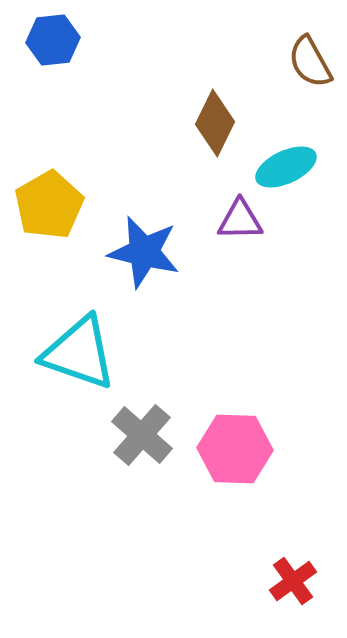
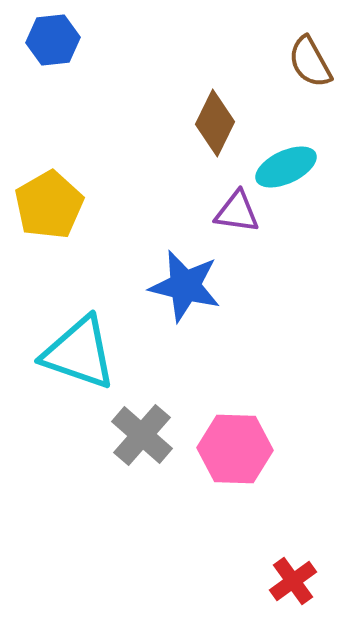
purple triangle: moved 3 px left, 8 px up; rotated 9 degrees clockwise
blue star: moved 41 px right, 34 px down
